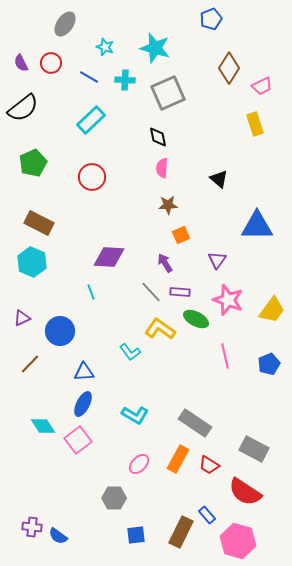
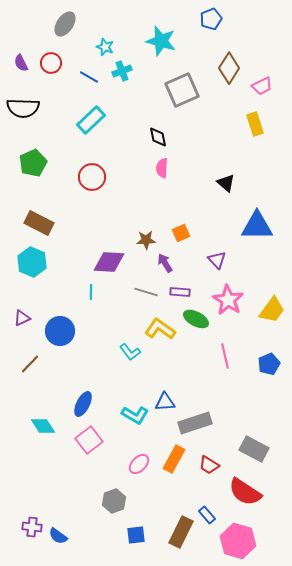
cyan star at (155, 48): moved 6 px right, 7 px up
cyan cross at (125, 80): moved 3 px left, 9 px up; rotated 24 degrees counterclockwise
gray square at (168, 93): moved 14 px right, 3 px up
black semicircle at (23, 108): rotated 40 degrees clockwise
black triangle at (219, 179): moved 7 px right, 4 px down
brown star at (168, 205): moved 22 px left, 35 px down
orange square at (181, 235): moved 2 px up
purple diamond at (109, 257): moved 5 px down
purple triangle at (217, 260): rotated 18 degrees counterclockwise
cyan line at (91, 292): rotated 21 degrees clockwise
gray line at (151, 292): moved 5 px left; rotated 30 degrees counterclockwise
pink star at (228, 300): rotated 12 degrees clockwise
blue triangle at (84, 372): moved 81 px right, 30 px down
gray rectangle at (195, 423): rotated 52 degrees counterclockwise
pink square at (78, 440): moved 11 px right
orange rectangle at (178, 459): moved 4 px left
gray hexagon at (114, 498): moved 3 px down; rotated 20 degrees counterclockwise
